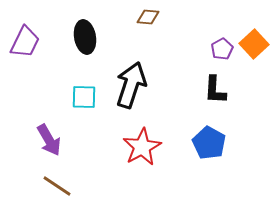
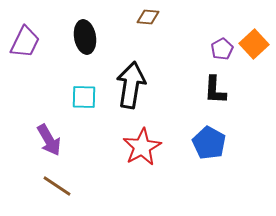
black arrow: rotated 9 degrees counterclockwise
